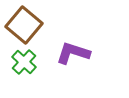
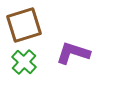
brown square: rotated 33 degrees clockwise
